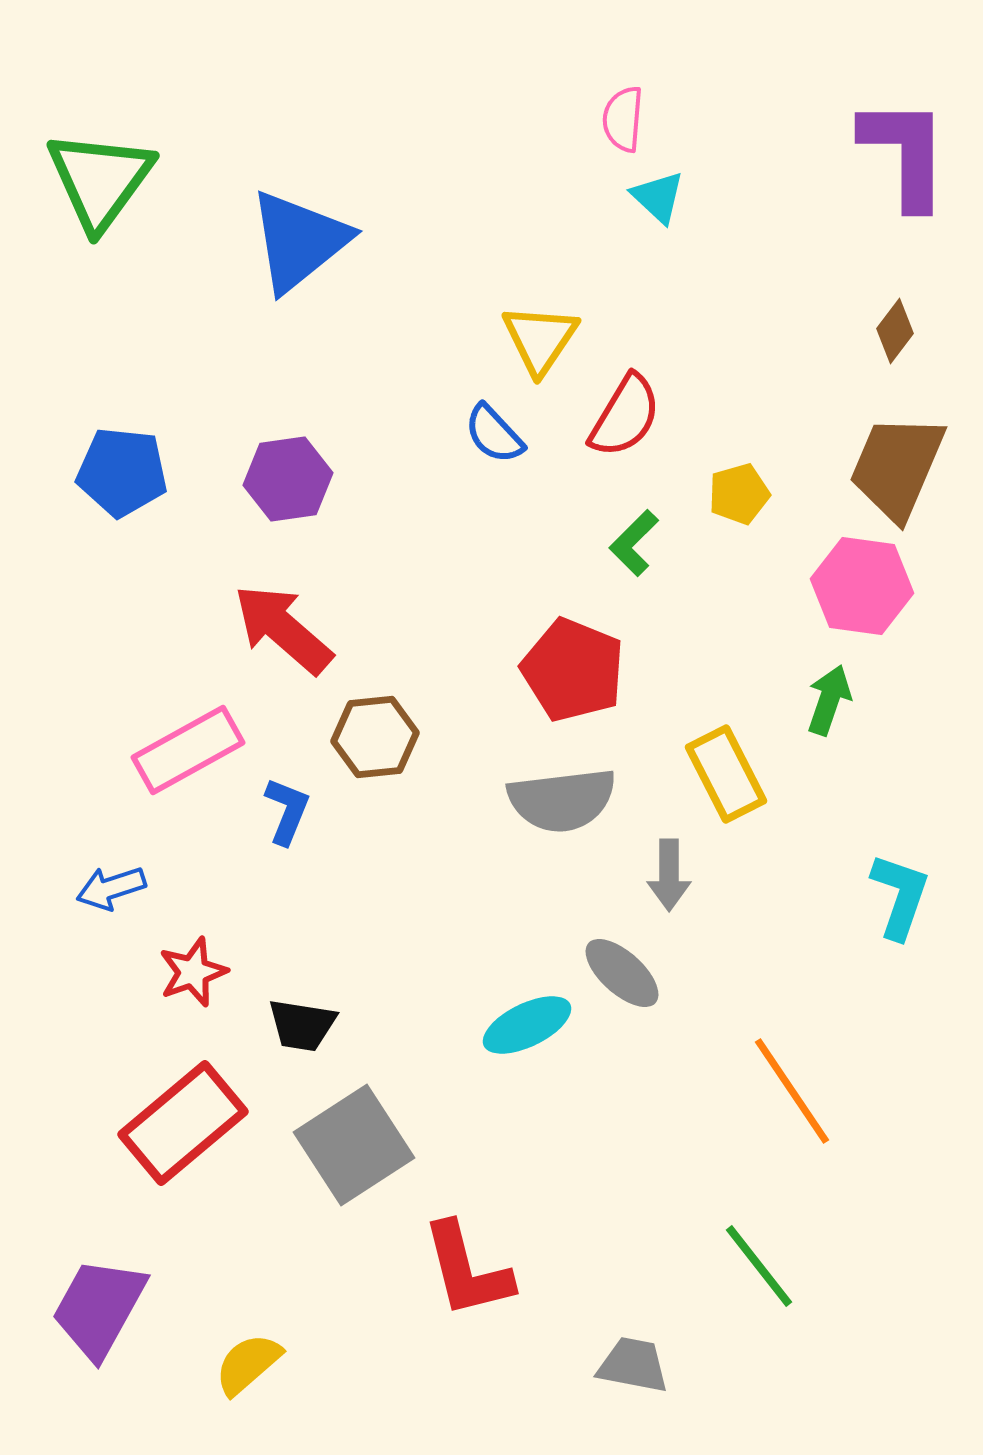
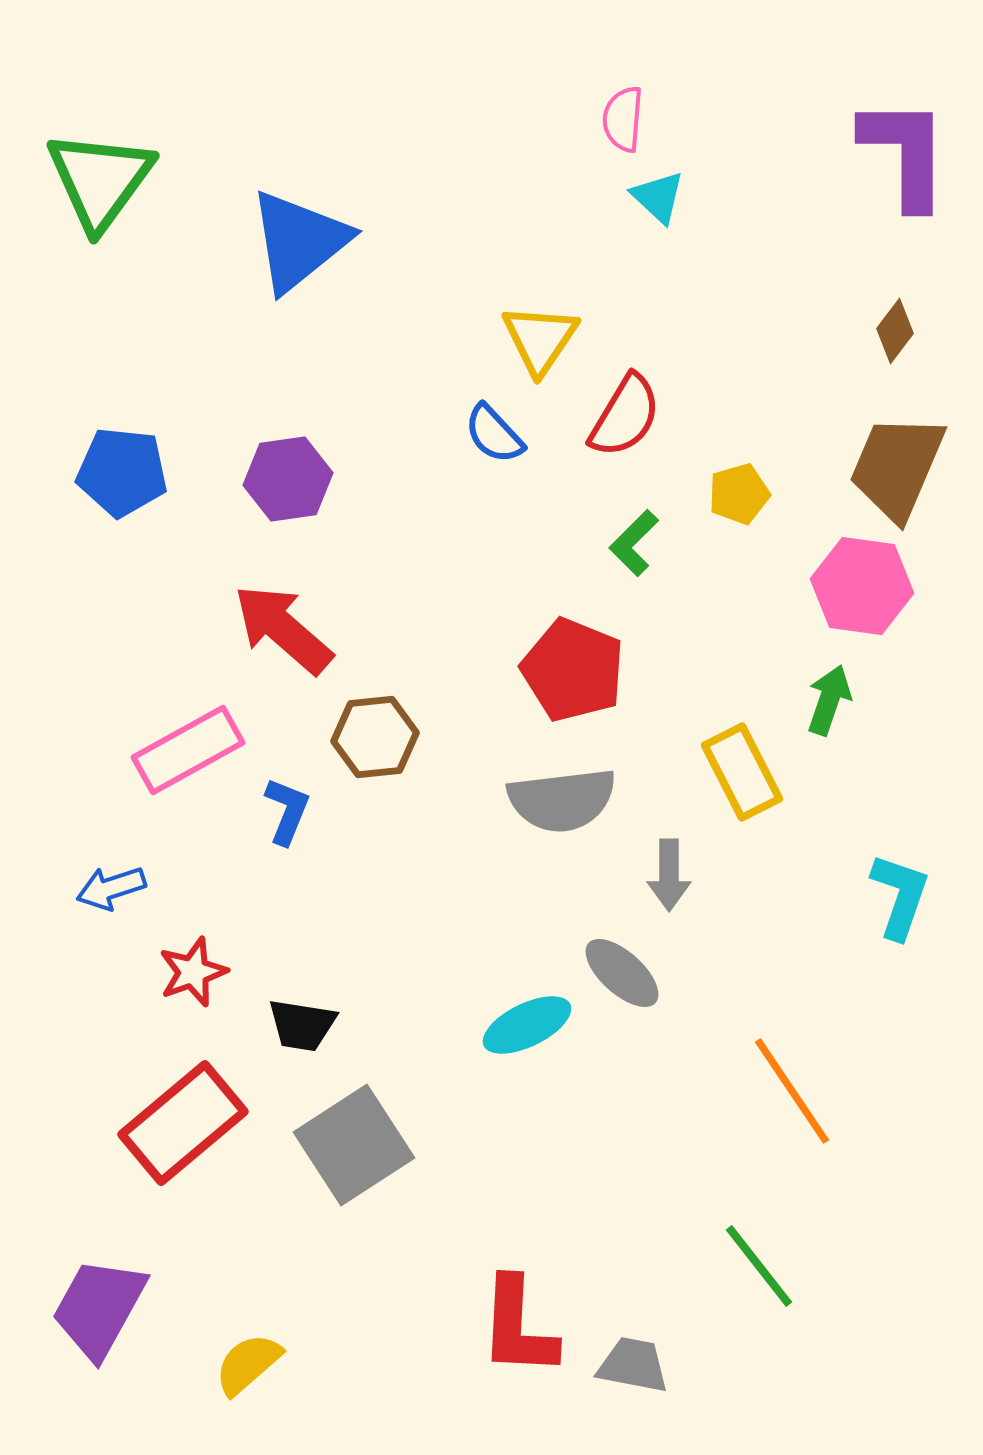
yellow rectangle: moved 16 px right, 2 px up
red L-shape: moved 51 px right, 57 px down; rotated 17 degrees clockwise
